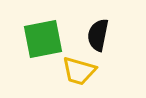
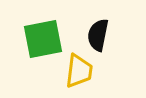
yellow trapezoid: rotated 99 degrees counterclockwise
